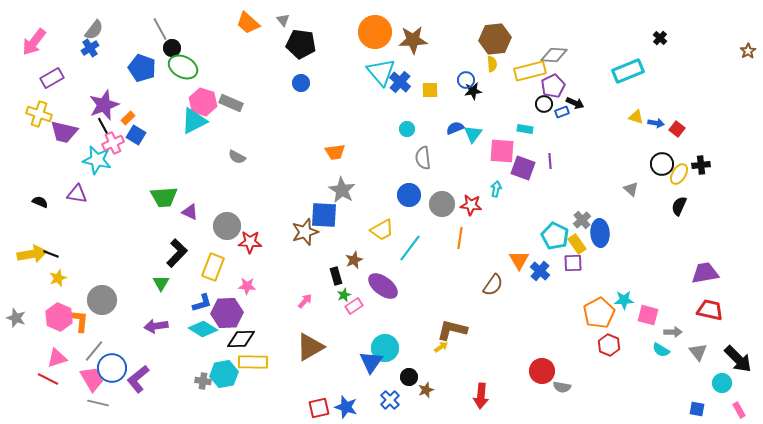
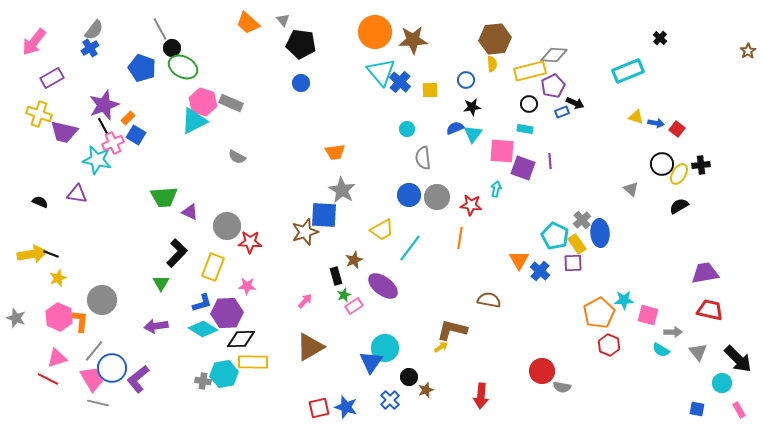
black star at (473, 91): moved 1 px left, 16 px down
black circle at (544, 104): moved 15 px left
gray circle at (442, 204): moved 5 px left, 7 px up
black semicircle at (679, 206): rotated 36 degrees clockwise
brown semicircle at (493, 285): moved 4 px left, 15 px down; rotated 115 degrees counterclockwise
